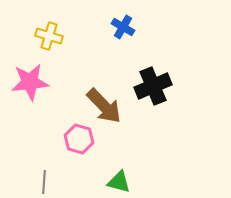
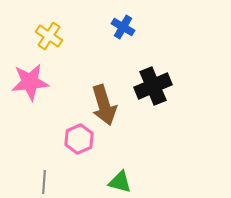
yellow cross: rotated 16 degrees clockwise
brown arrow: moved 1 px up; rotated 27 degrees clockwise
pink hexagon: rotated 20 degrees clockwise
green triangle: moved 1 px right
